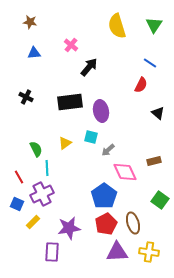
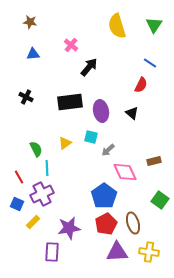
blue triangle: moved 1 px left, 1 px down
black triangle: moved 26 px left
